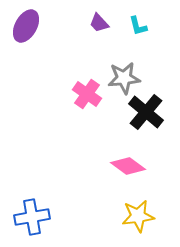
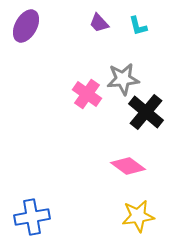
gray star: moved 1 px left, 1 px down
